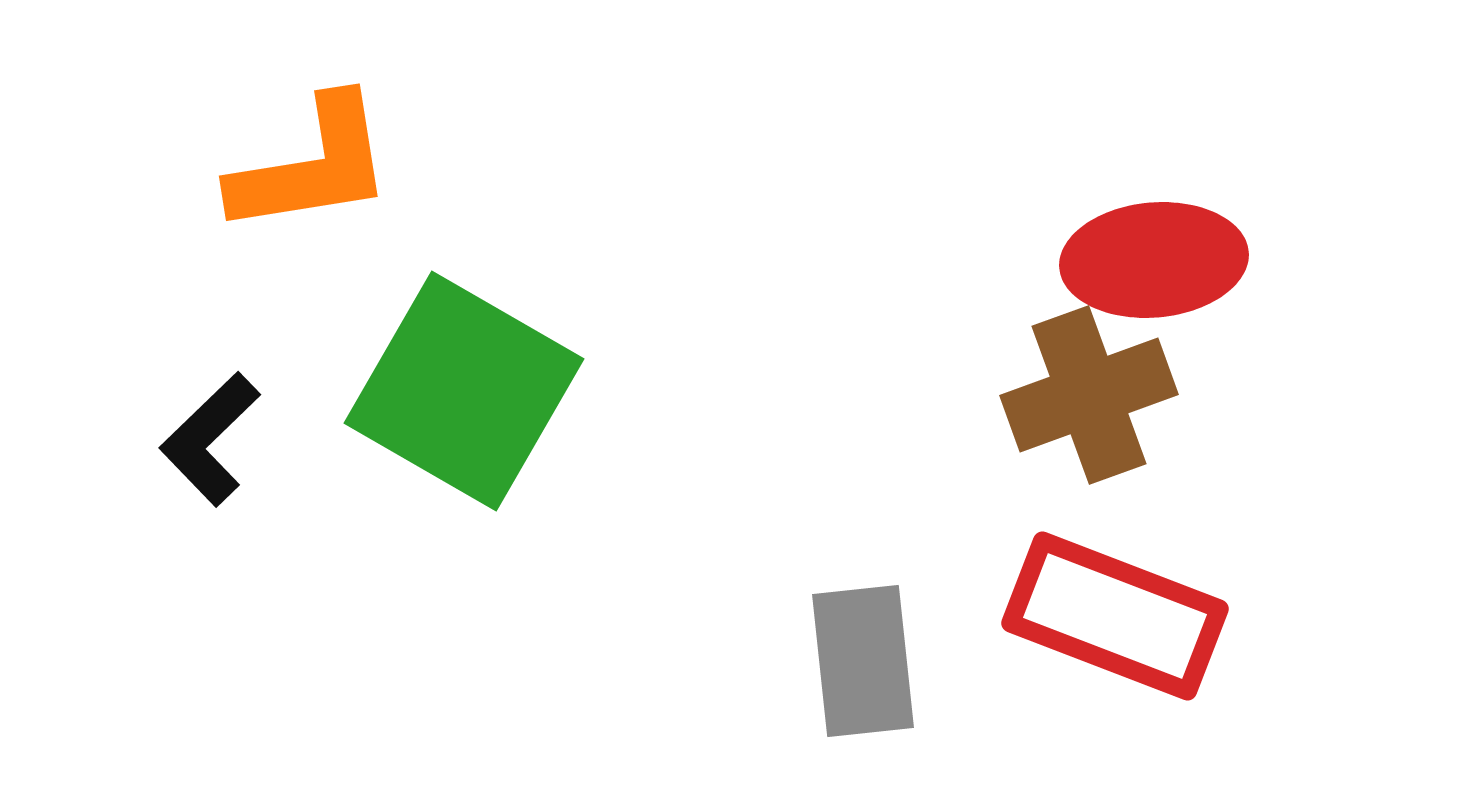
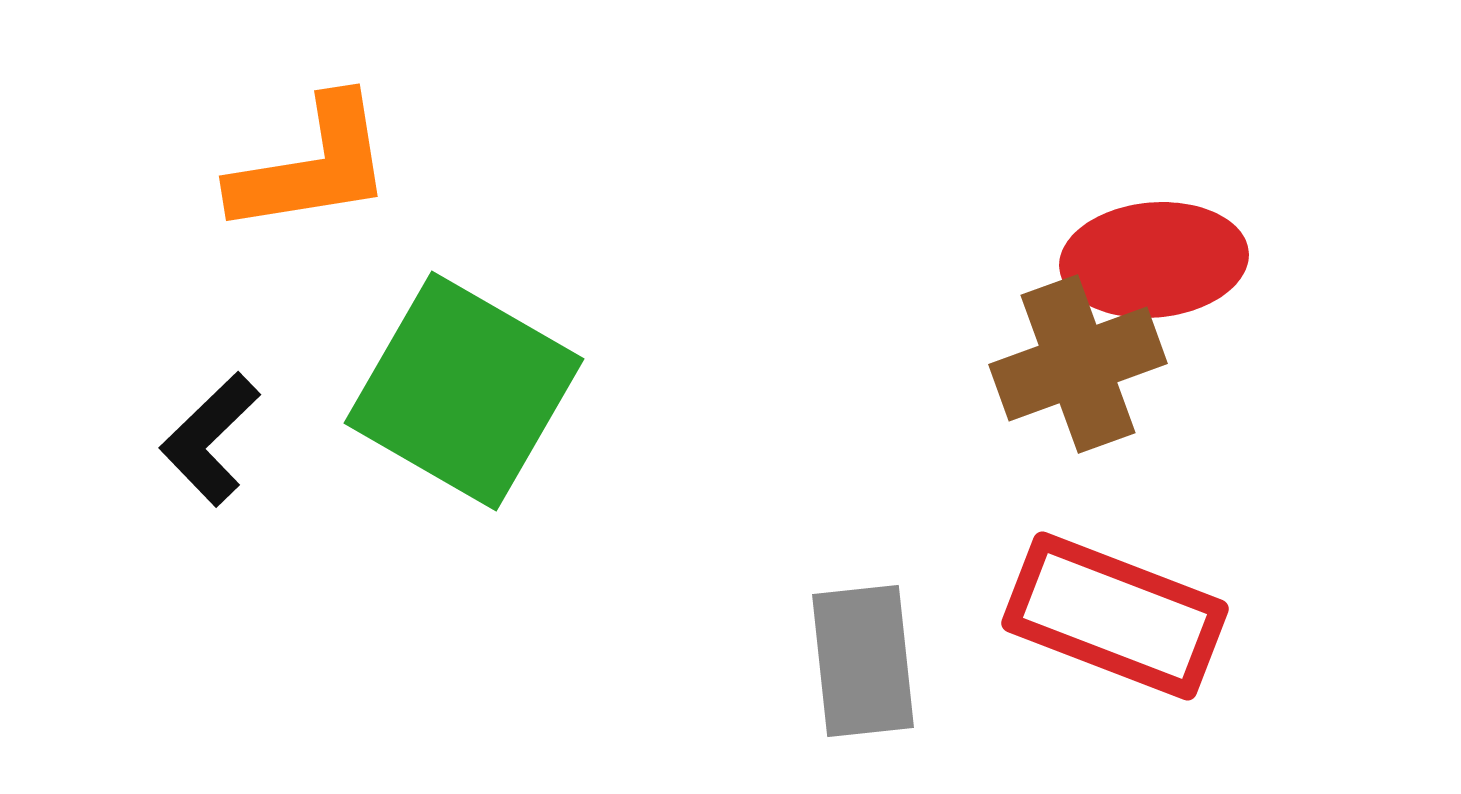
brown cross: moved 11 px left, 31 px up
